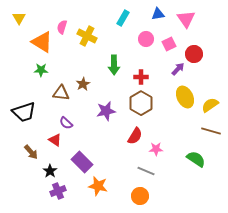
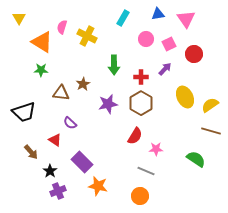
purple arrow: moved 13 px left
purple star: moved 2 px right, 7 px up
purple semicircle: moved 4 px right
